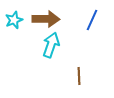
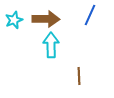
blue line: moved 2 px left, 5 px up
cyan arrow: rotated 20 degrees counterclockwise
